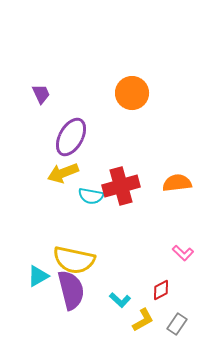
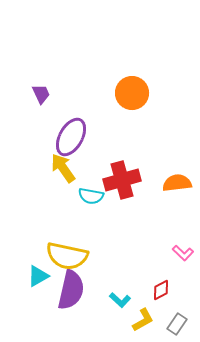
yellow arrow: moved 5 px up; rotated 76 degrees clockwise
red cross: moved 1 px right, 6 px up
yellow semicircle: moved 7 px left, 4 px up
purple semicircle: rotated 27 degrees clockwise
